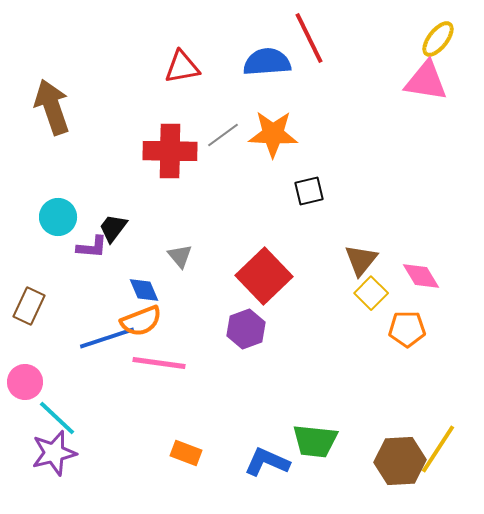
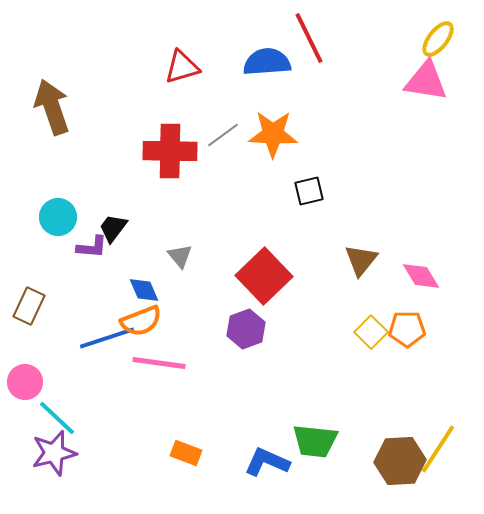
red triangle: rotated 6 degrees counterclockwise
yellow square: moved 39 px down
